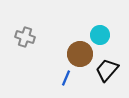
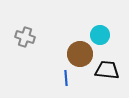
black trapezoid: rotated 55 degrees clockwise
blue line: rotated 28 degrees counterclockwise
